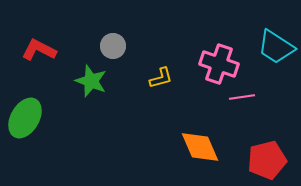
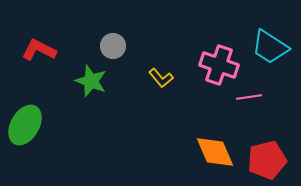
cyan trapezoid: moved 6 px left
pink cross: moved 1 px down
yellow L-shape: rotated 65 degrees clockwise
pink line: moved 7 px right
green ellipse: moved 7 px down
orange diamond: moved 15 px right, 5 px down
